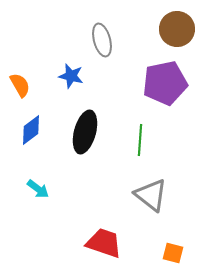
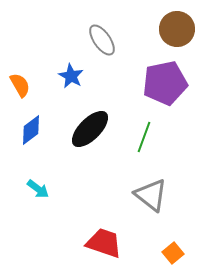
gray ellipse: rotated 20 degrees counterclockwise
blue star: rotated 15 degrees clockwise
black ellipse: moved 5 px right, 3 px up; rotated 30 degrees clockwise
green line: moved 4 px right, 3 px up; rotated 16 degrees clockwise
orange square: rotated 35 degrees clockwise
